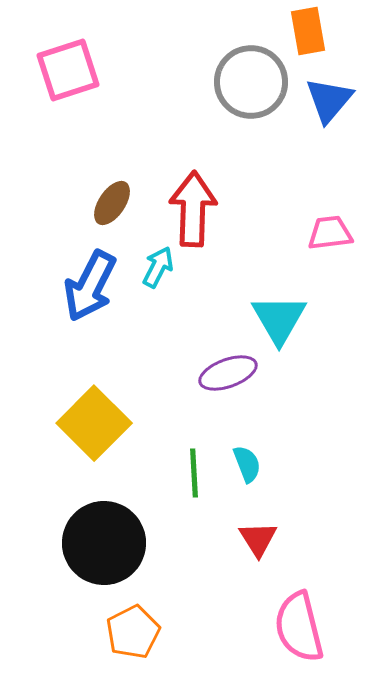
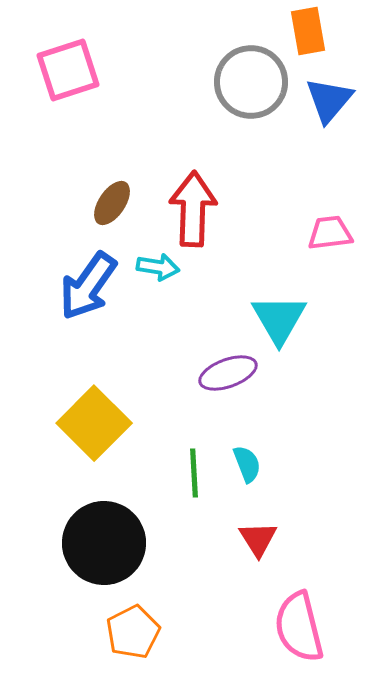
cyan arrow: rotated 72 degrees clockwise
blue arrow: moved 2 px left; rotated 8 degrees clockwise
